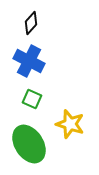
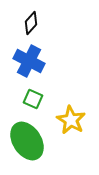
green square: moved 1 px right
yellow star: moved 1 px right, 4 px up; rotated 12 degrees clockwise
green ellipse: moved 2 px left, 3 px up
